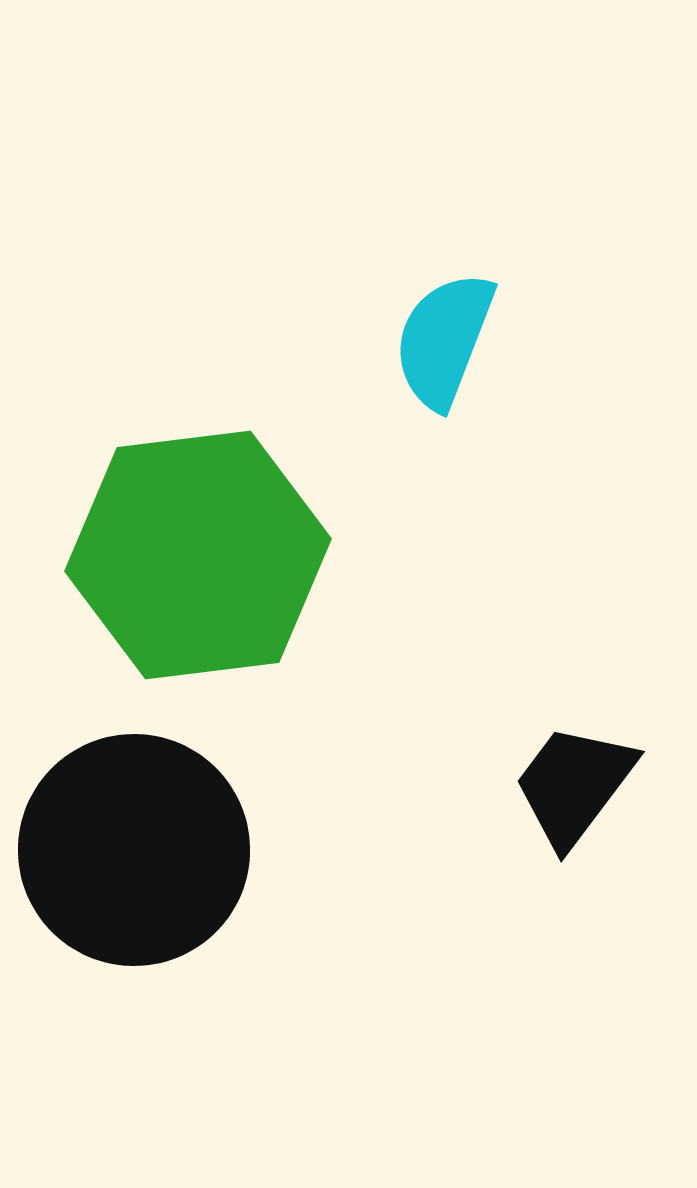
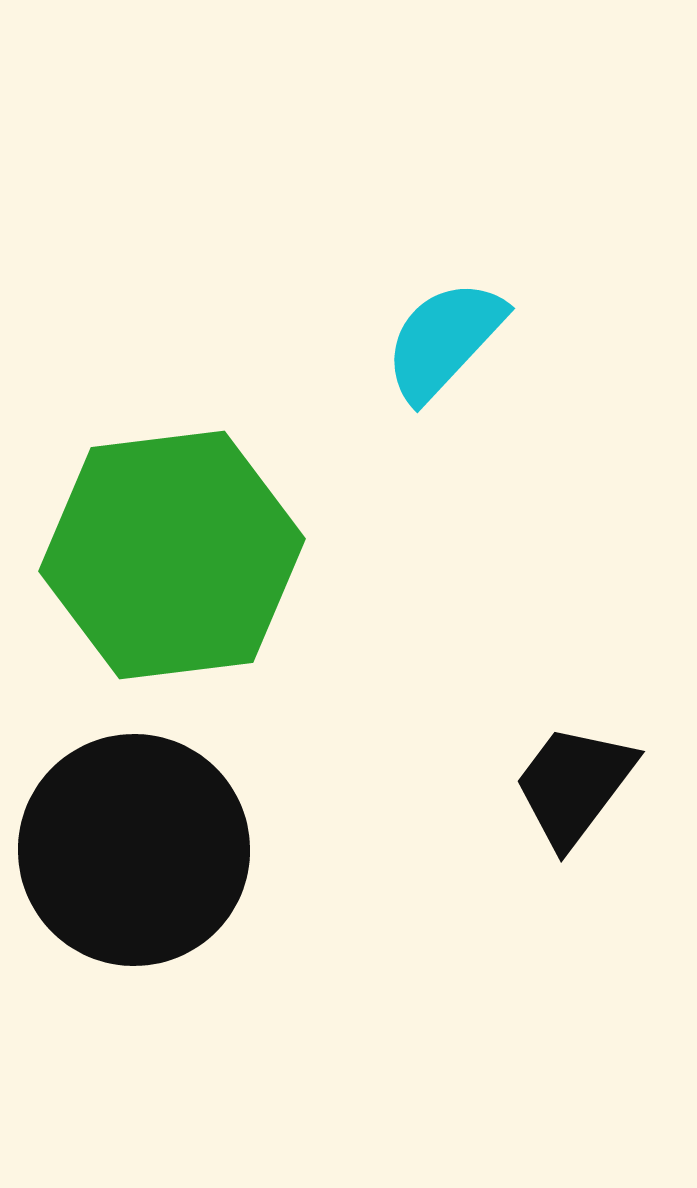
cyan semicircle: rotated 22 degrees clockwise
green hexagon: moved 26 px left
